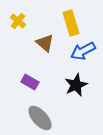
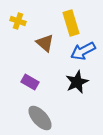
yellow cross: rotated 21 degrees counterclockwise
black star: moved 1 px right, 3 px up
